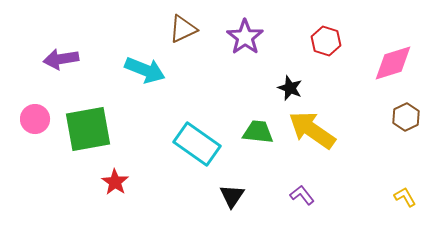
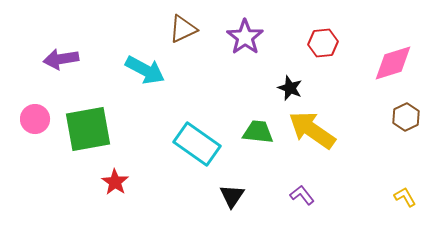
red hexagon: moved 3 px left, 2 px down; rotated 24 degrees counterclockwise
cyan arrow: rotated 6 degrees clockwise
